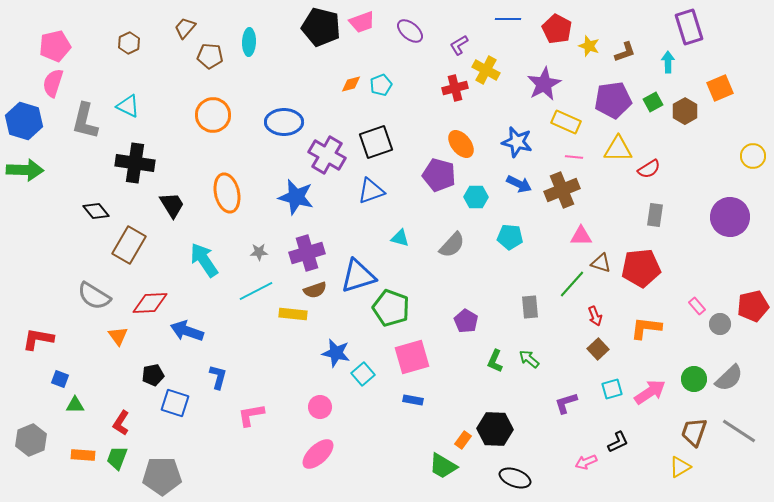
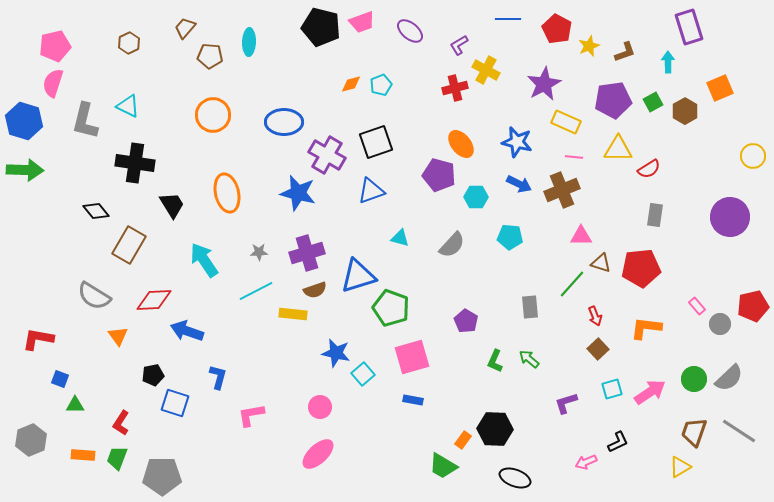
yellow star at (589, 46): rotated 30 degrees clockwise
blue star at (296, 197): moved 2 px right, 4 px up
red diamond at (150, 303): moved 4 px right, 3 px up
